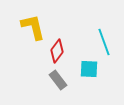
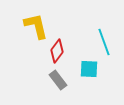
yellow L-shape: moved 3 px right, 1 px up
